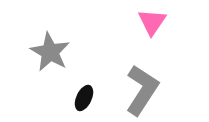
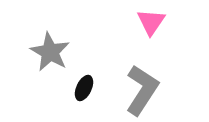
pink triangle: moved 1 px left
black ellipse: moved 10 px up
